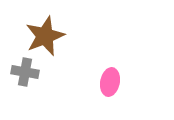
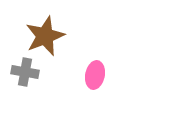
pink ellipse: moved 15 px left, 7 px up
